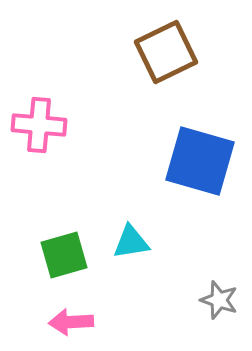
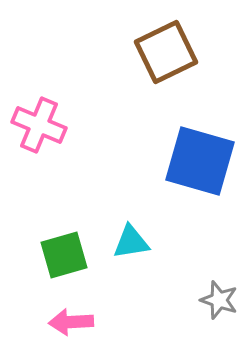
pink cross: rotated 18 degrees clockwise
